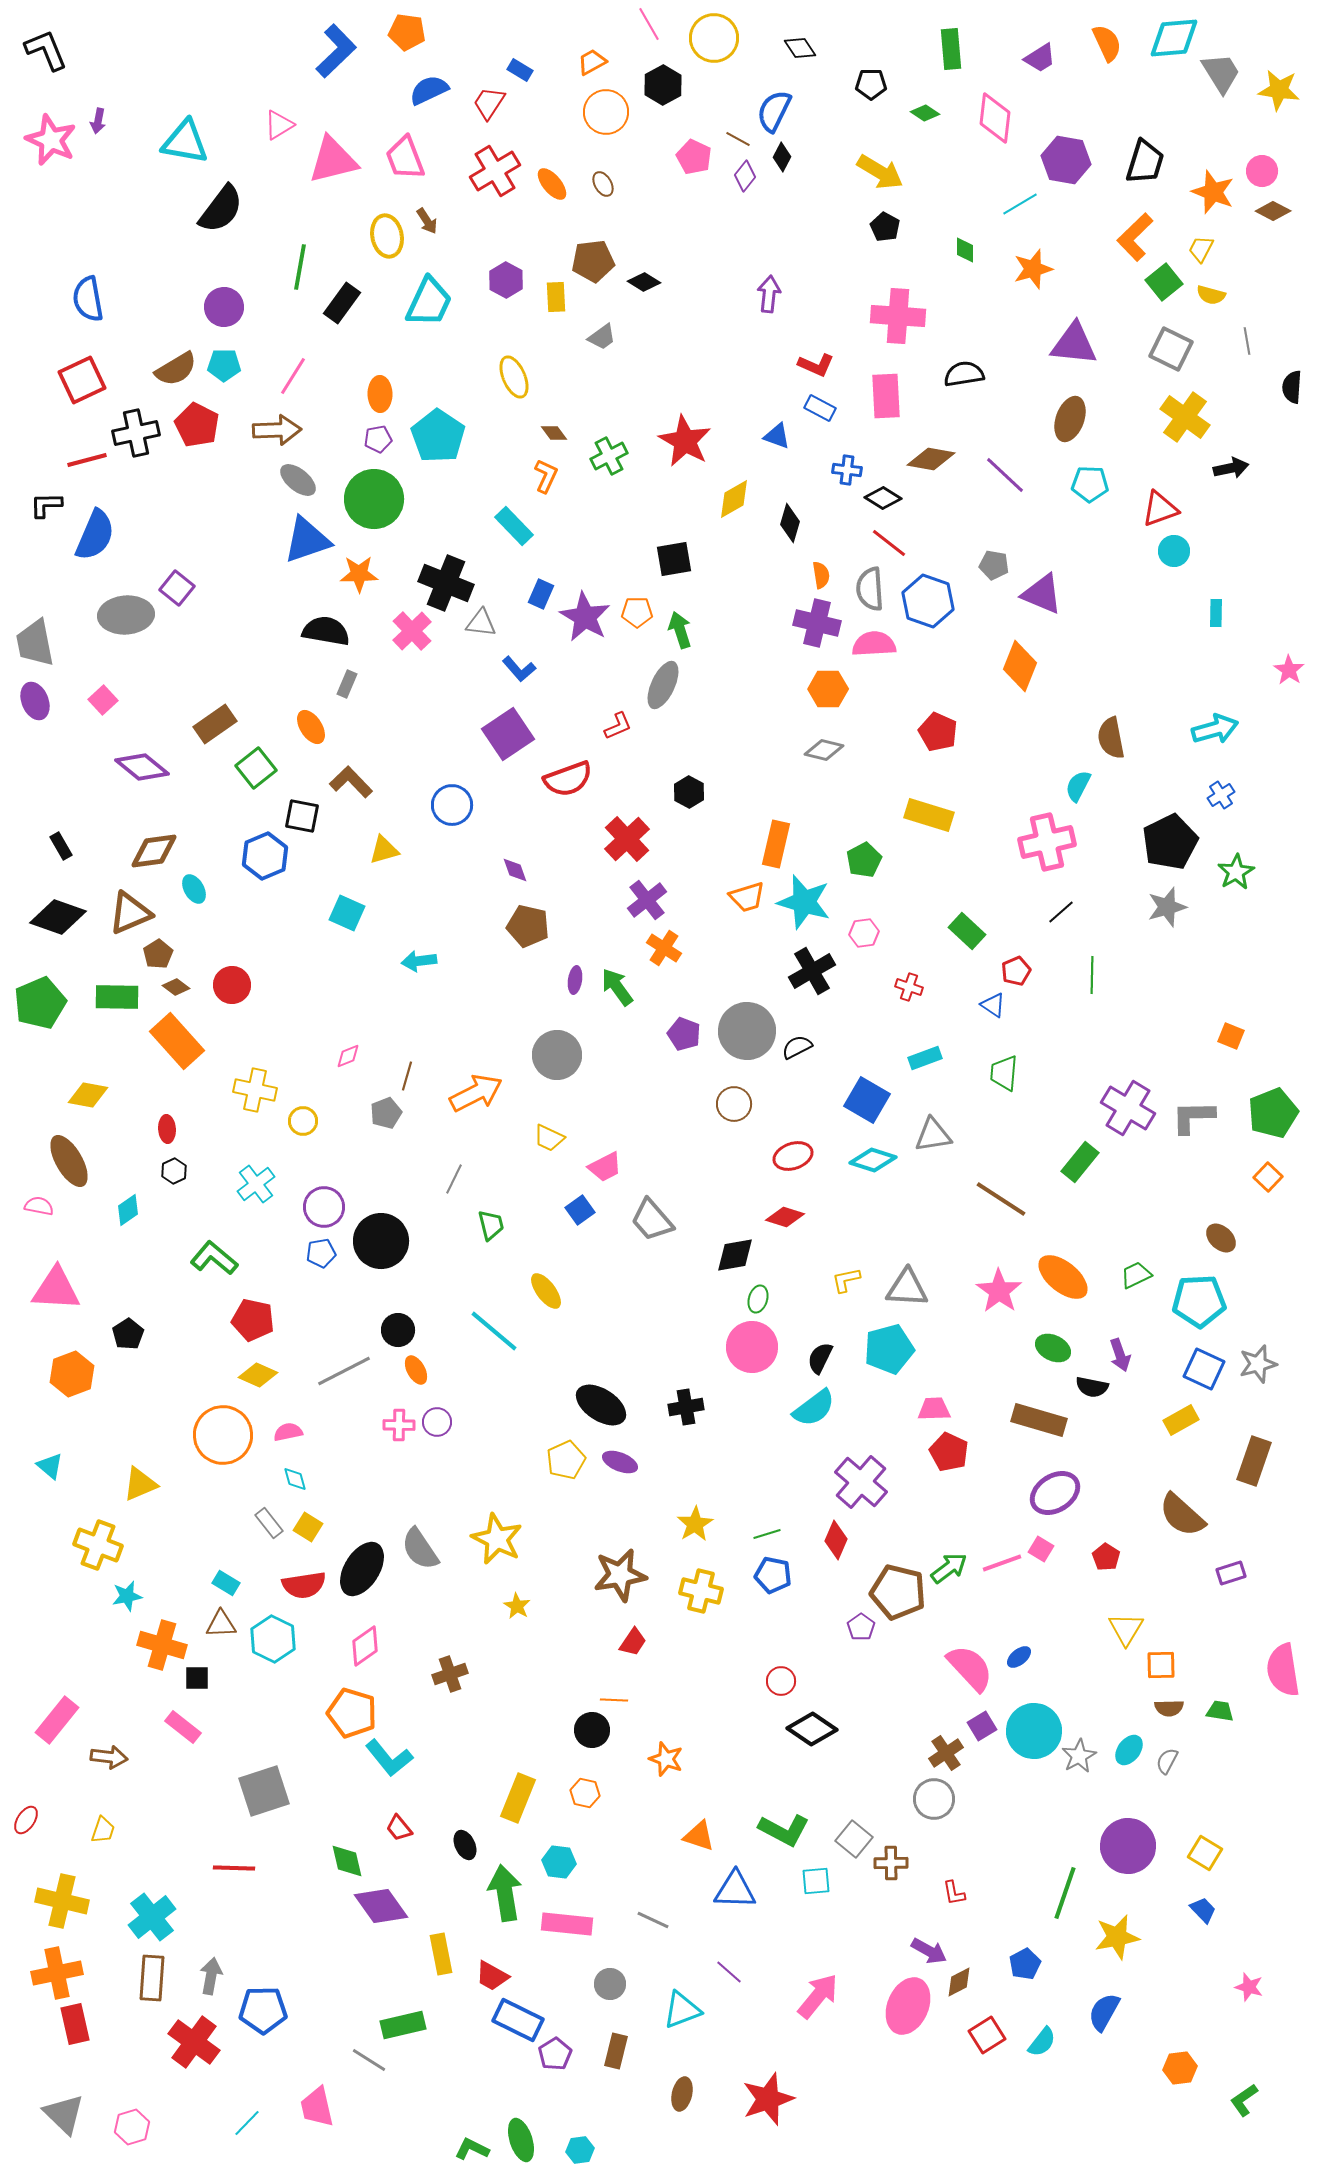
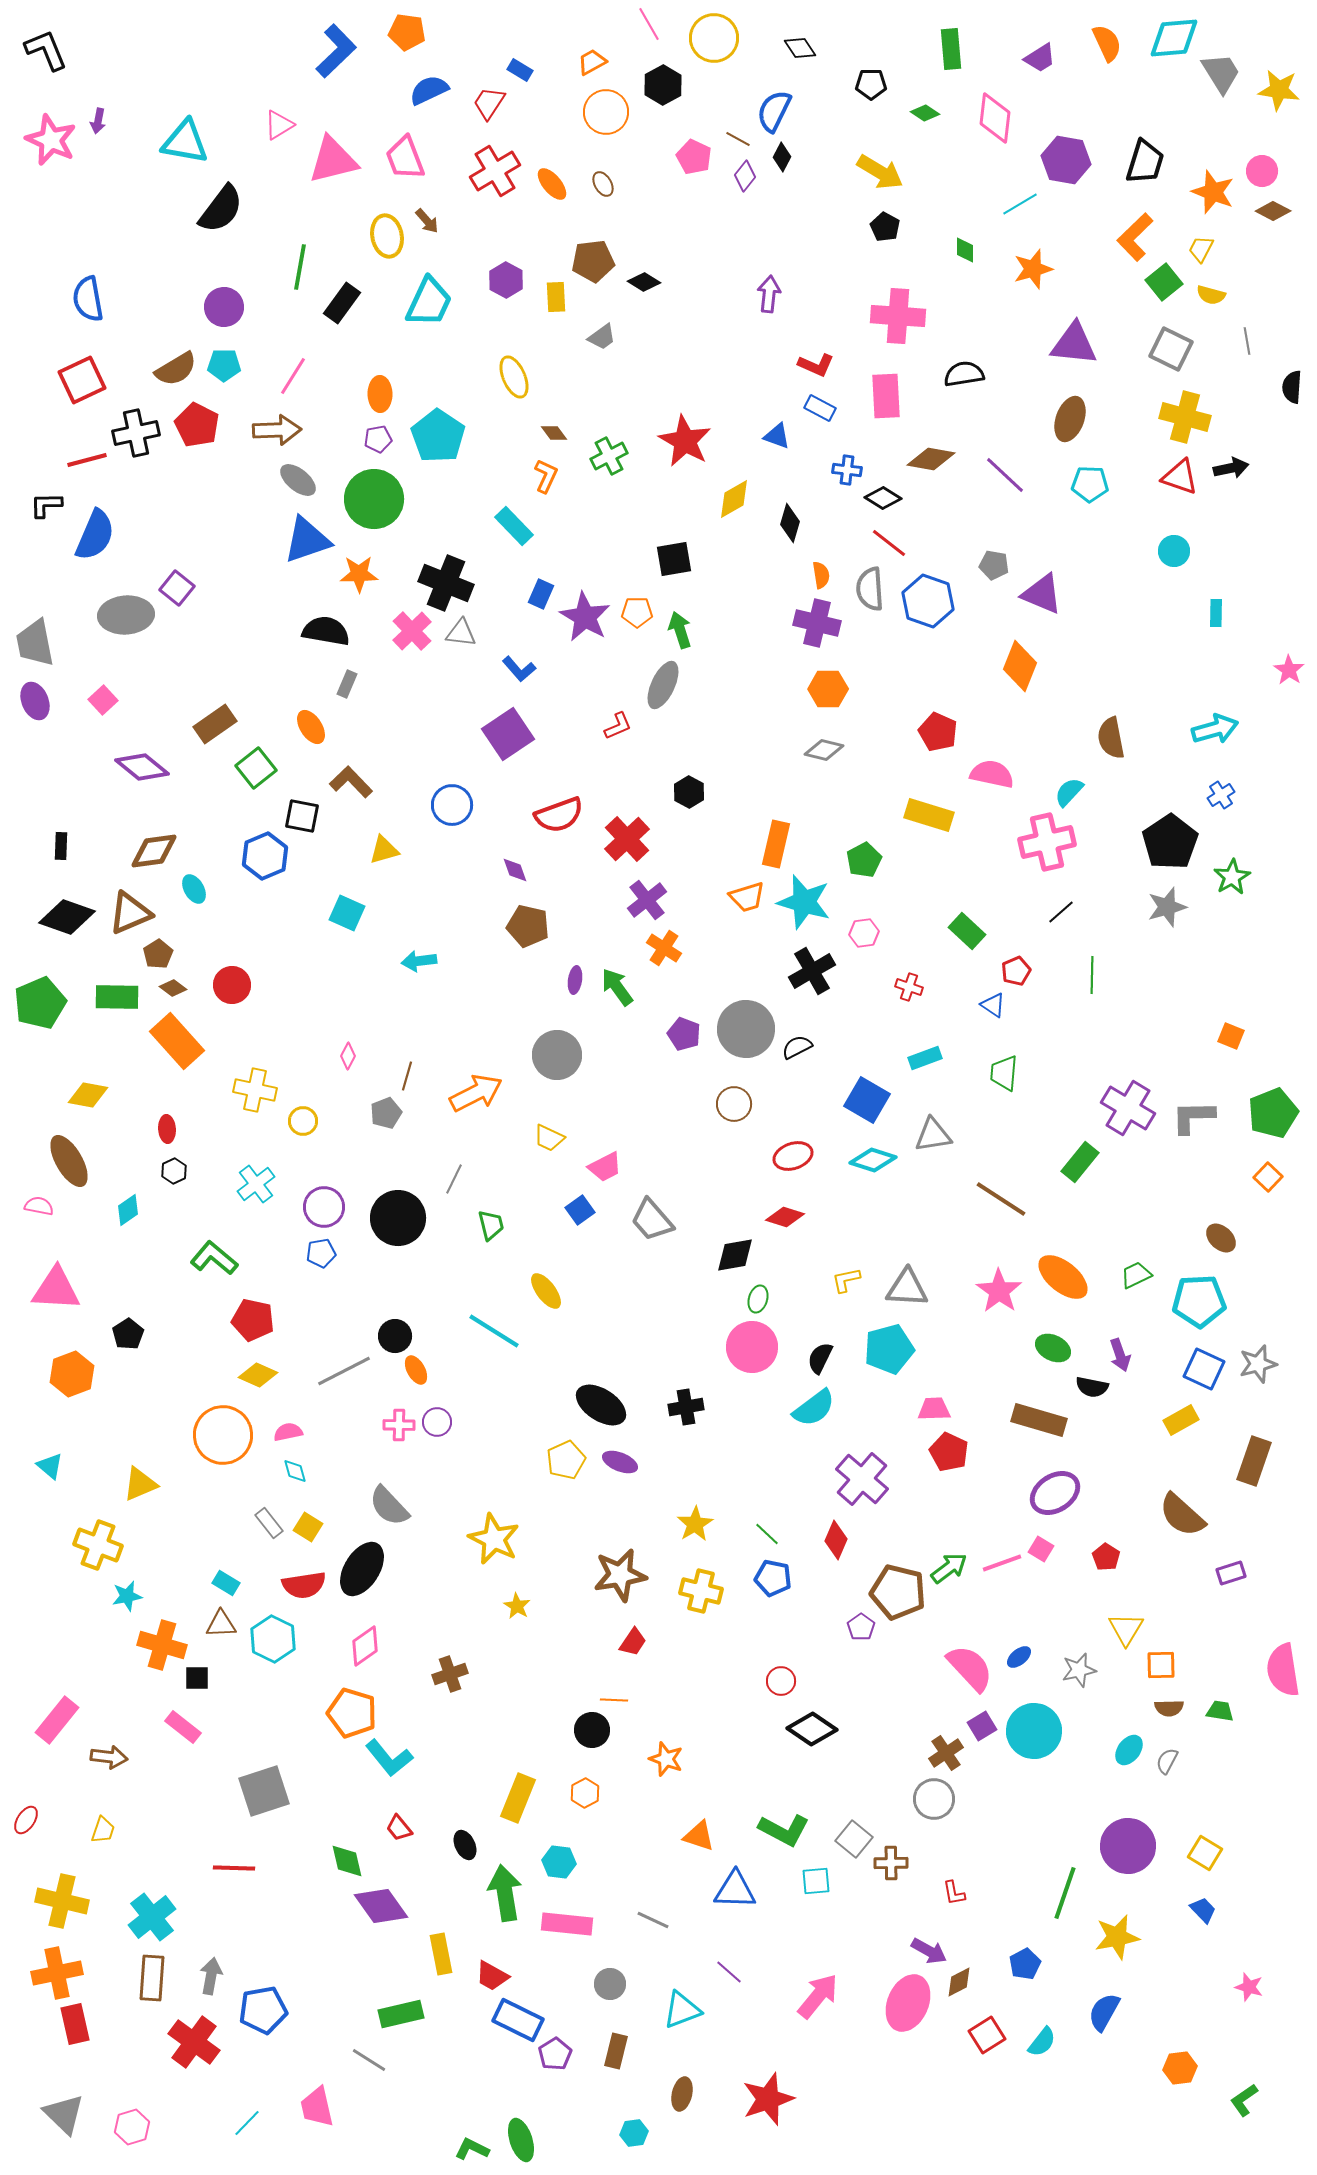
brown arrow at (427, 221): rotated 8 degrees counterclockwise
yellow cross at (1185, 417): rotated 21 degrees counterclockwise
red triangle at (1160, 509): moved 20 px right, 32 px up; rotated 39 degrees clockwise
gray triangle at (481, 623): moved 20 px left, 10 px down
pink semicircle at (874, 644): moved 118 px right, 130 px down; rotated 15 degrees clockwise
red semicircle at (568, 779): moved 9 px left, 36 px down
cyan semicircle at (1078, 786): moved 9 px left, 6 px down; rotated 16 degrees clockwise
black pentagon at (1170, 842): rotated 8 degrees counterclockwise
black rectangle at (61, 846): rotated 32 degrees clockwise
green star at (1236, 872): moved 4 px left, 5 px down
black diamond at (58, 917): moved 9 px right
brown diamond at (176, 987): moved 3 px left, 1 px down
gray circle at (747, 1031): moved 1 px left, 2 px up
pink diamond at (348, 1056): rotated 40 degrees counterclockwise
black circle at (381, 1241): moved 17 px right, 23 px up
black circle at (398, 1330): moved 3 px left, 6 px down
cyan line at (494, 1331): rotated 8 degrees counterclockwise
cyan diamond at (295, 1479): moved 8 px up
purple cross at (861, 1482): moved 1 px right, 3 px up
green line at (767, 1534): rotated 60 degrees clockwise
yellow star at (497, 1539): moved 3 px left
gray semicircle at (420, 1549): moved 31 px left, 43 px up; rotated 9 degrees counterclockwise
blue pentagon at (773, 1575): moved 3 px down
gray star at (1079, 1756): moved 86 px up; rotated 16 degrees clockwise
orange hexagon at (585, 1793): rotated 20 degrees clockwise
pink ellipse at (908, 2006): moved 3 px up
blue pentagon at (263, 2010): rotated 9 degrees counterclockwise
green rectangle at (403, 2025): moved 2 px left, 11 px up
cyan hexagon at (580, 2150): moved 54 px right, 17 px up
